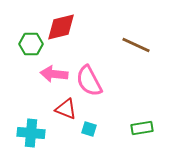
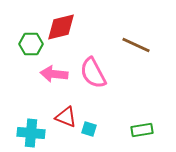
pink semicircle: moved 4 px right, 8 px up
red triangle: moved 8 px down
green rectangle: moved 2 px down
